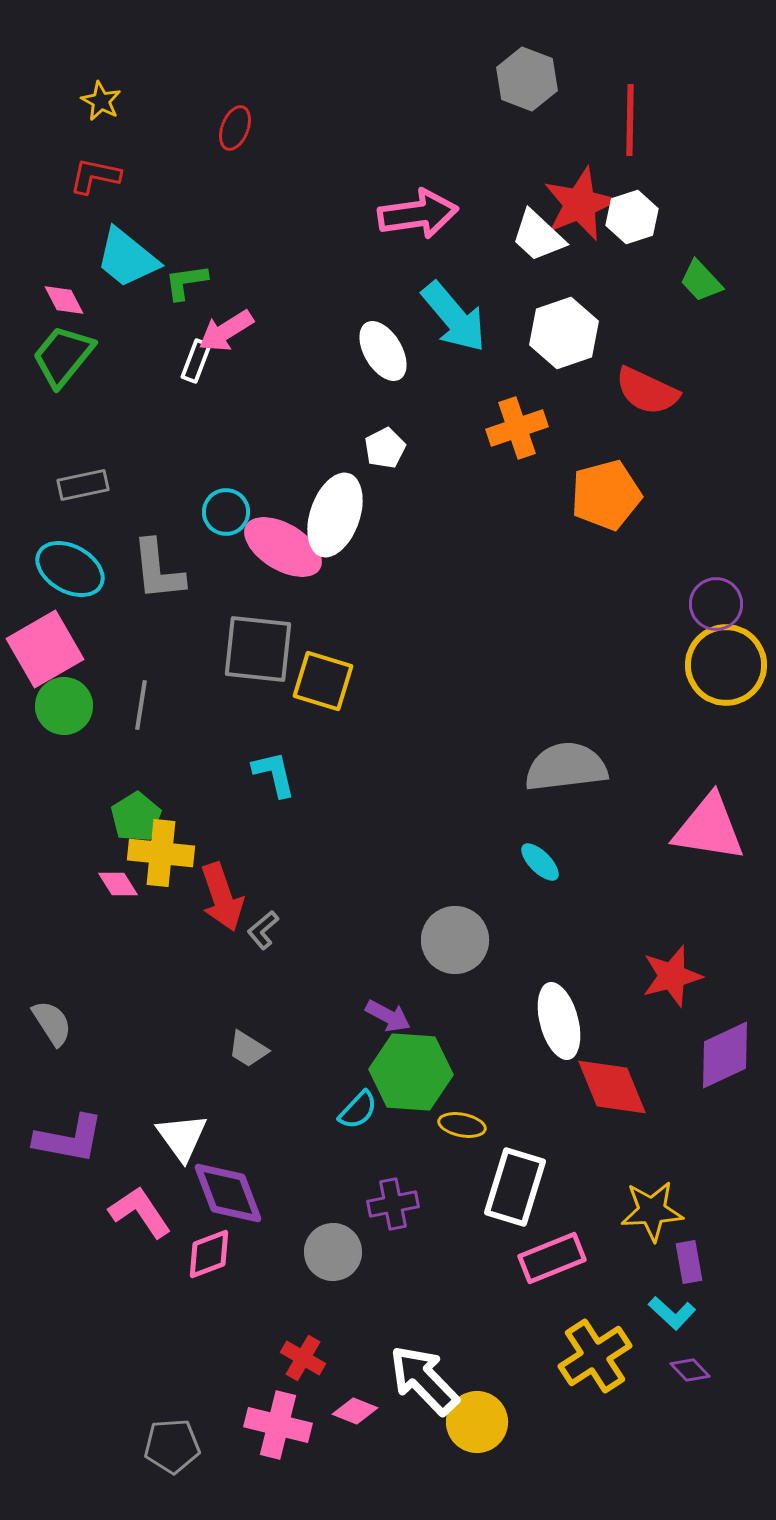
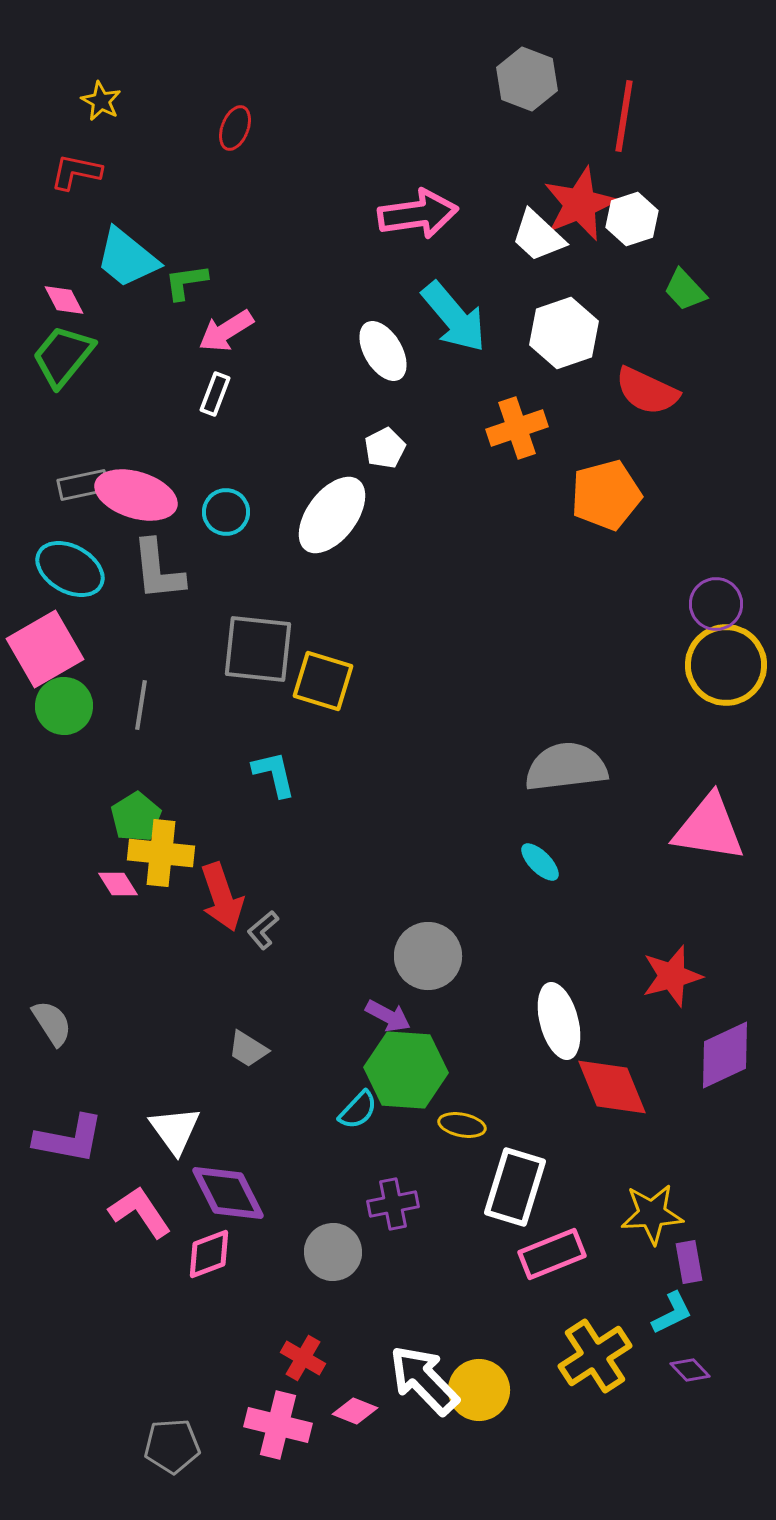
red line at (630, 120): moved 6 px left, 4 px up; rotated 8 degrees clockwise
red L-shape at (95, 176): moved 19 px left, 4 px up
white hexagon at (632, 217): moved 2 px down
green trapezoid at (701, 281): moved 16 px left, 9 px down
white rectangle at (196, 361): moved 19 px right, 33 px down
white ellipse at (335, 515): moved 3 px left; rotated 18 degrees clockwise
pink ellipse at (283, 547): moved 147 px left, 52 px up; rotated 14 degrees counterclockwise
gray circle at (455, 940): moved 27 px left, 16 px down
green hexagon at (411, 1072): moved 5 px left, 2 px up
white triangle at (182, 1137): moved 7 px left, 7 px up
purple diamond at (228, 1193): rotated 6 degrees counterclockwise
yellow star at (652, 1211): moved 3 px down
pink rectangle at (552, 1258): moved 4 px up
cyan L-shape at (672, 1313): rotated 69 degrees counterclockwise
yellow circle at (477, 1422): moved 2 px right, 32 px up
